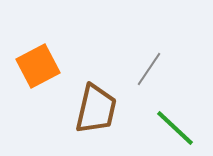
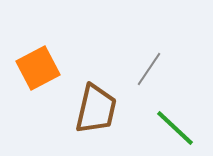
orange square: moved 2 px down
